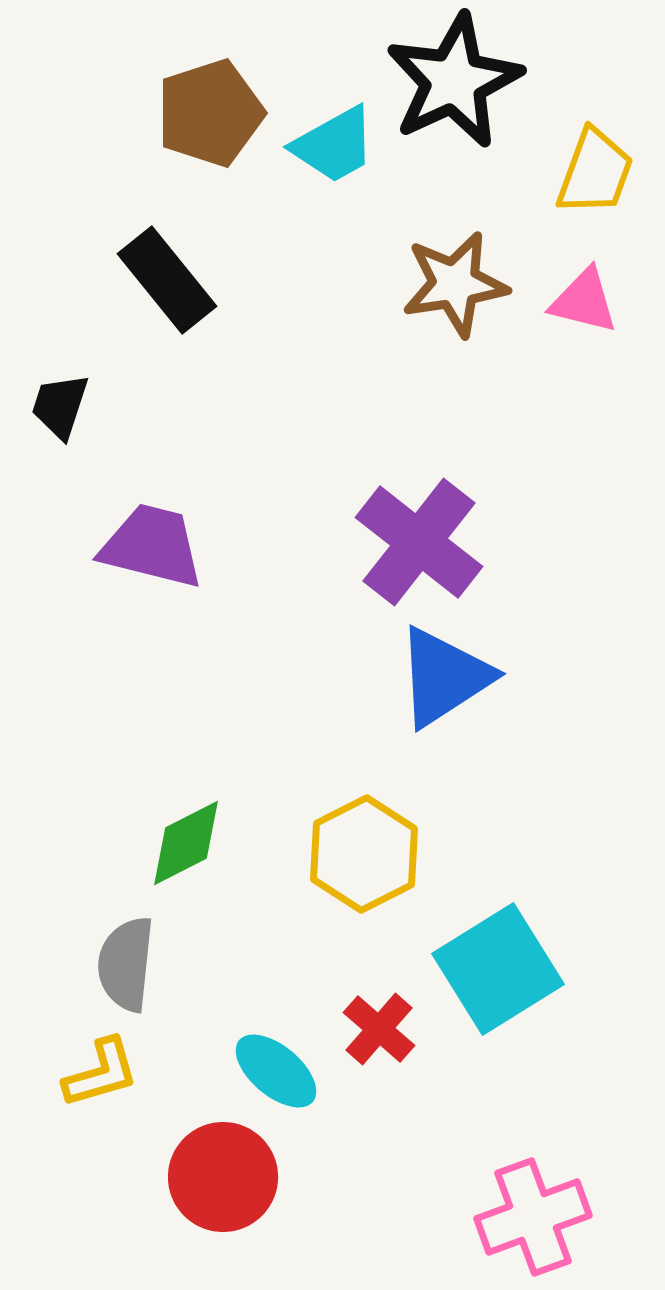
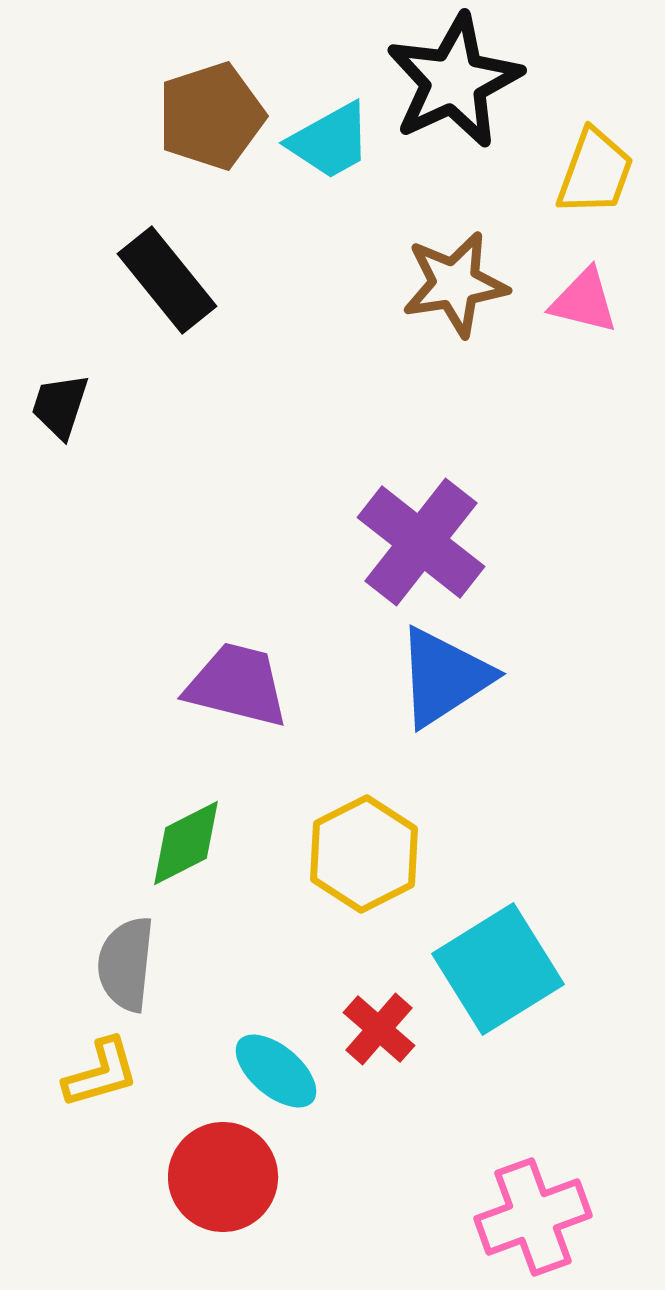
brown pentagon: moved 1 px right, 3 px down
cyan trapezoid: moved 4 px left, 4 px up
purple cross: moved 2 px right
purple trapezoid: moved 85 px right, 139 px down
